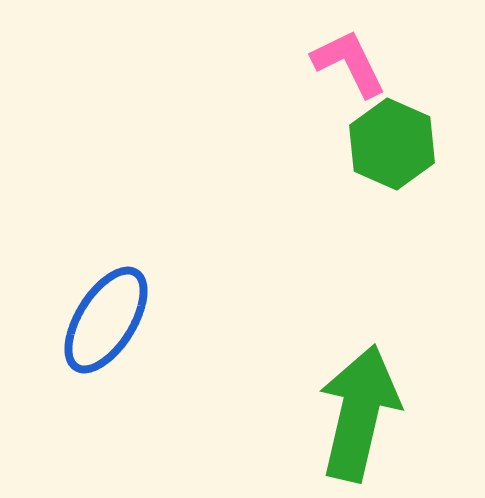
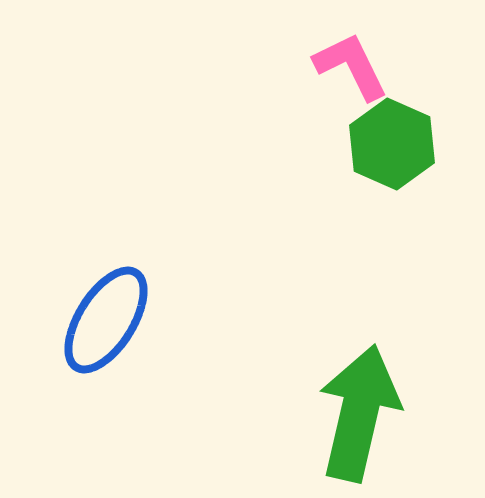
pink L-shape: moved 2 px right, 3 px down
